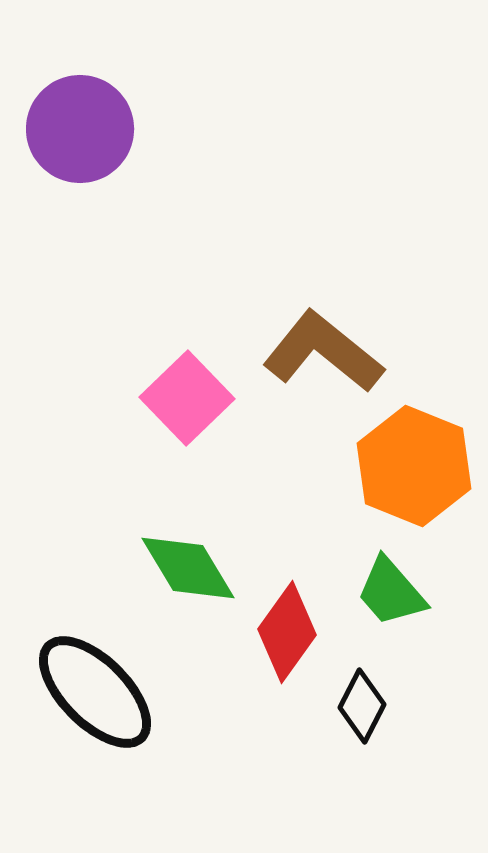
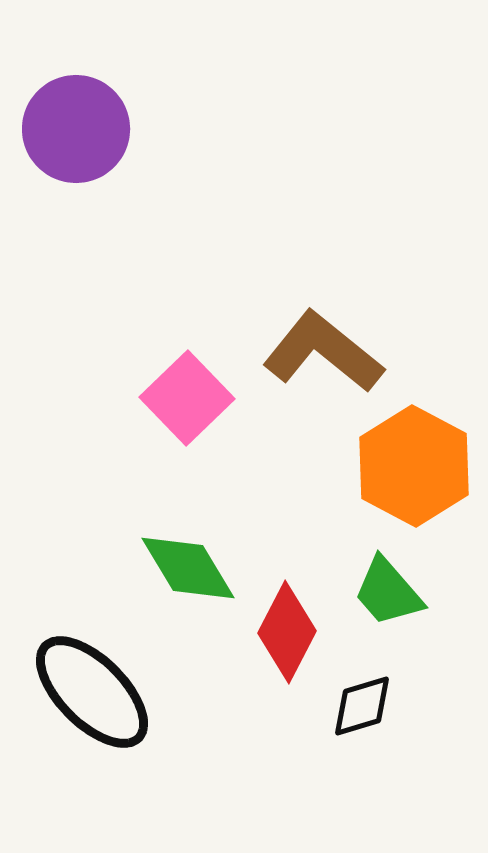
purple circle: moved 4 px left
orange hexagon: rotated 6 degrees clockwise
green trapezoid: moved 3 px left
red diamond: rotated 8 degrees counterclockwise
black ellipse: moved 3 px left
black diamond: rotated 46 degrees clockwise
